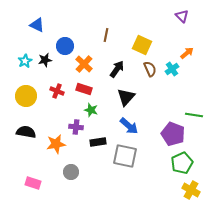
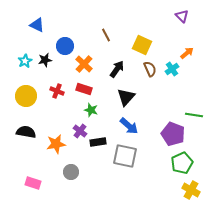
brown line: rotated 40 degrees counterclockwise
purple cross: moved 4 px right, 4 px down; rotated 32 degrees clockwise
